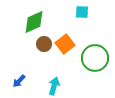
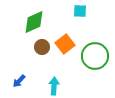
cyan square: moved 2 px left, 1 px up
brown circle: moved 2 px left, 3 px down
green circle: moved 2 px up
cyan arrow: rotated 12 degrees counterclockwise
